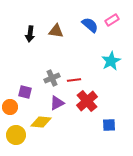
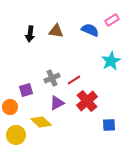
blue semicircle: moved 5 px down; rotated 18 degrees counterclockwise
red line: rotated 24 degrees counterclockwise
purple square: moved 1 px right, 2 px up; rotated 32 degrees counterclockwise
yellow diamond: rotated 40 degrees clockwise
